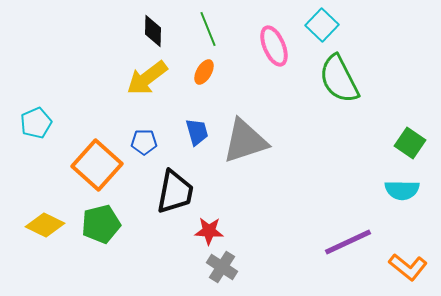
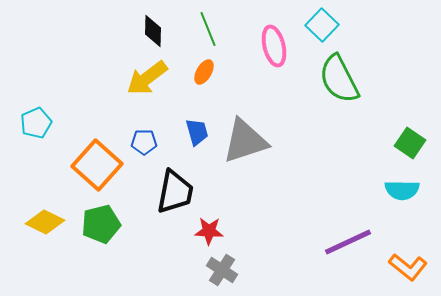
pink ellipse: rotated 9 degrees clockwise
yellow diamond: moved 3 px up
gray cross: moved 3 px down
